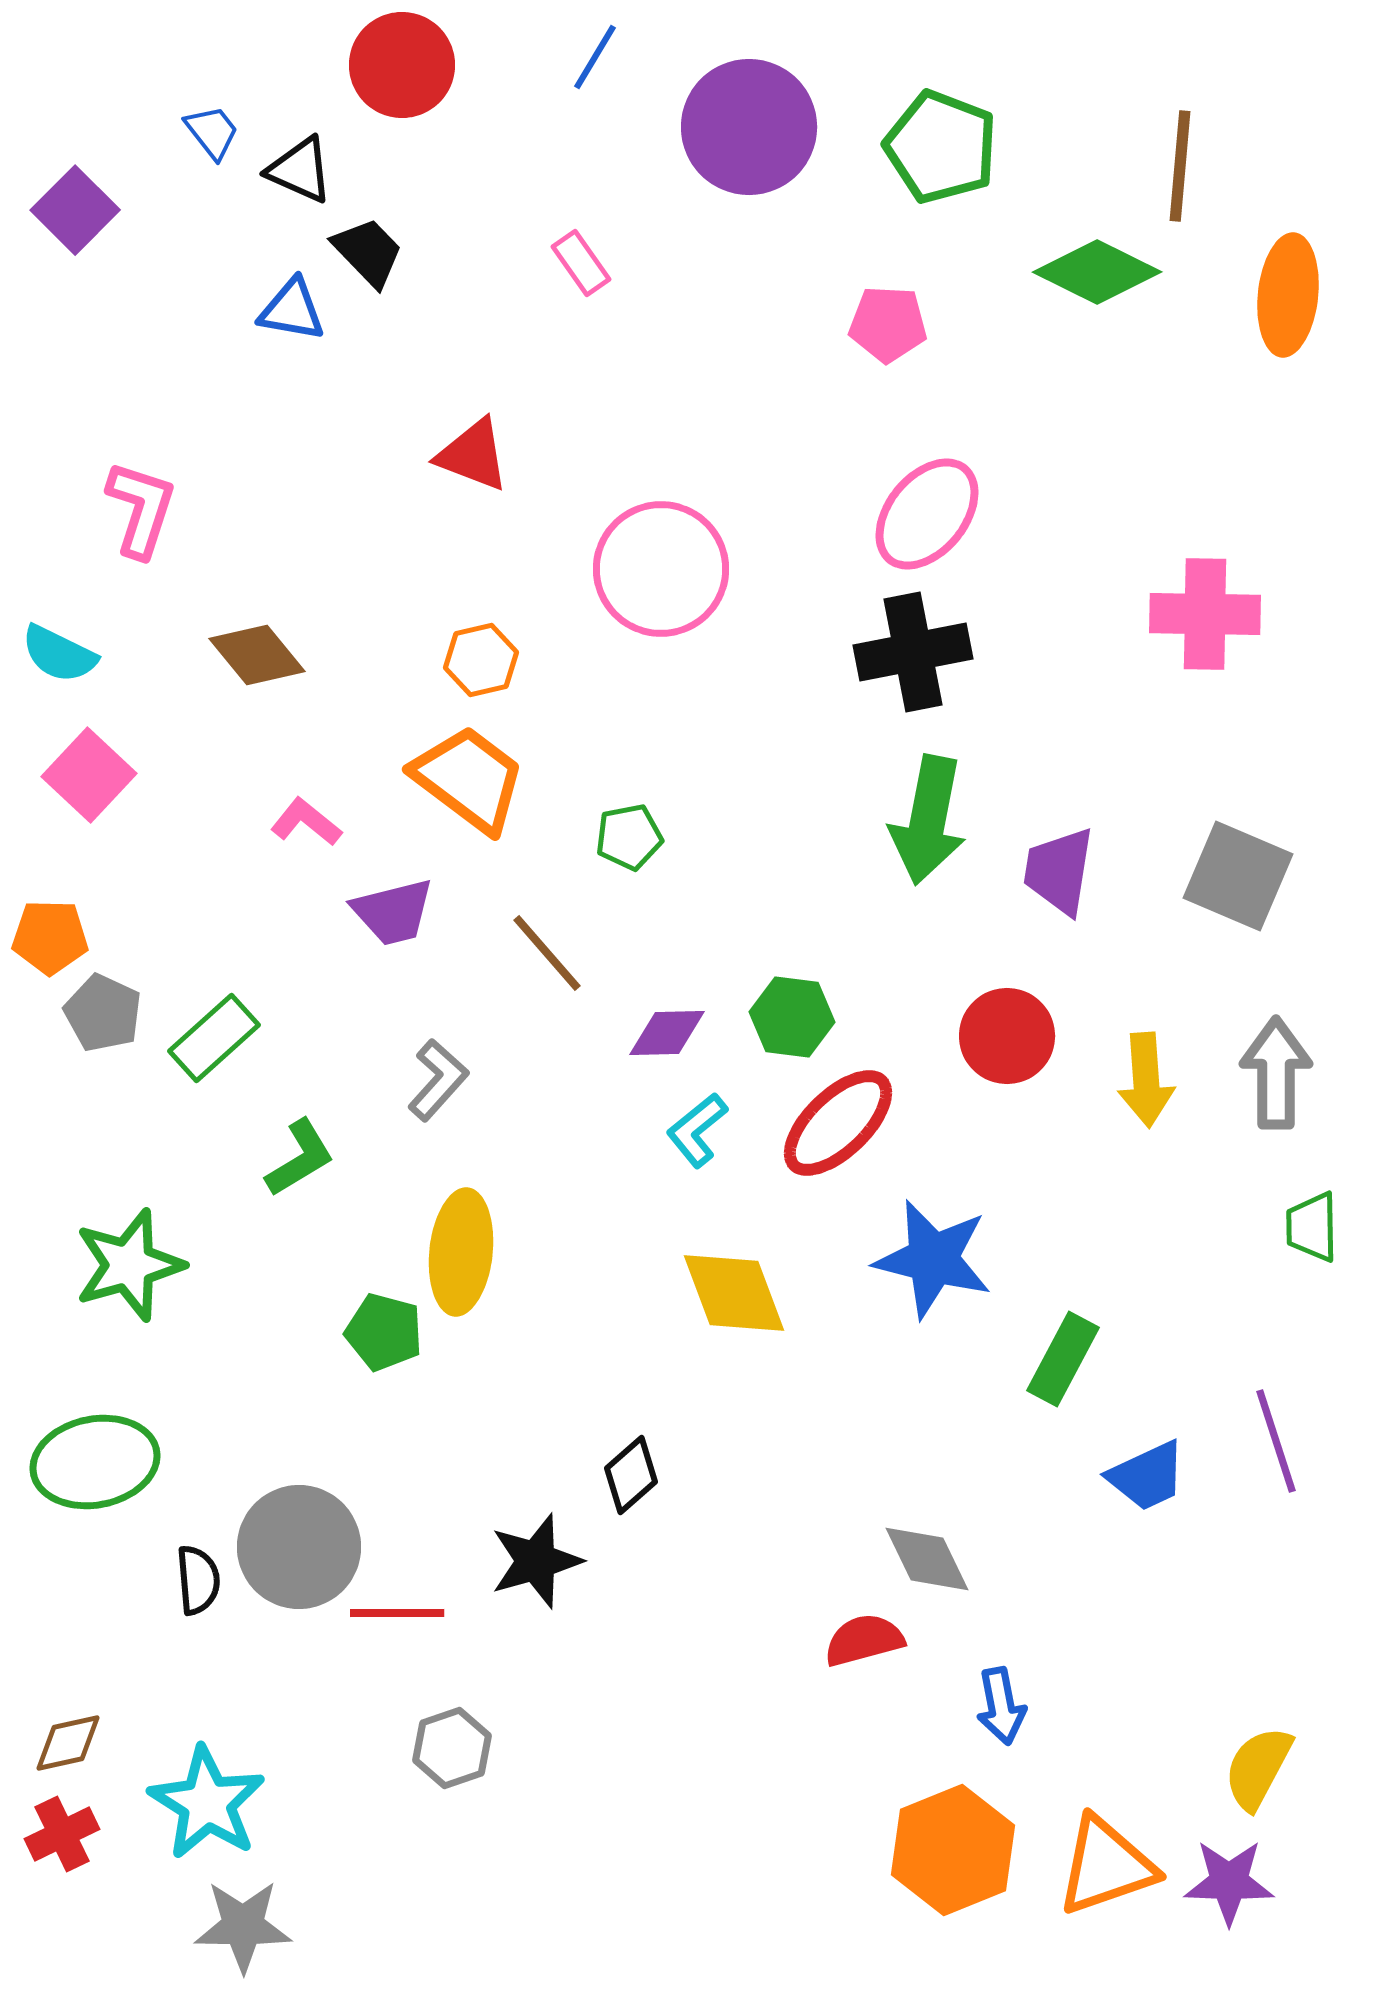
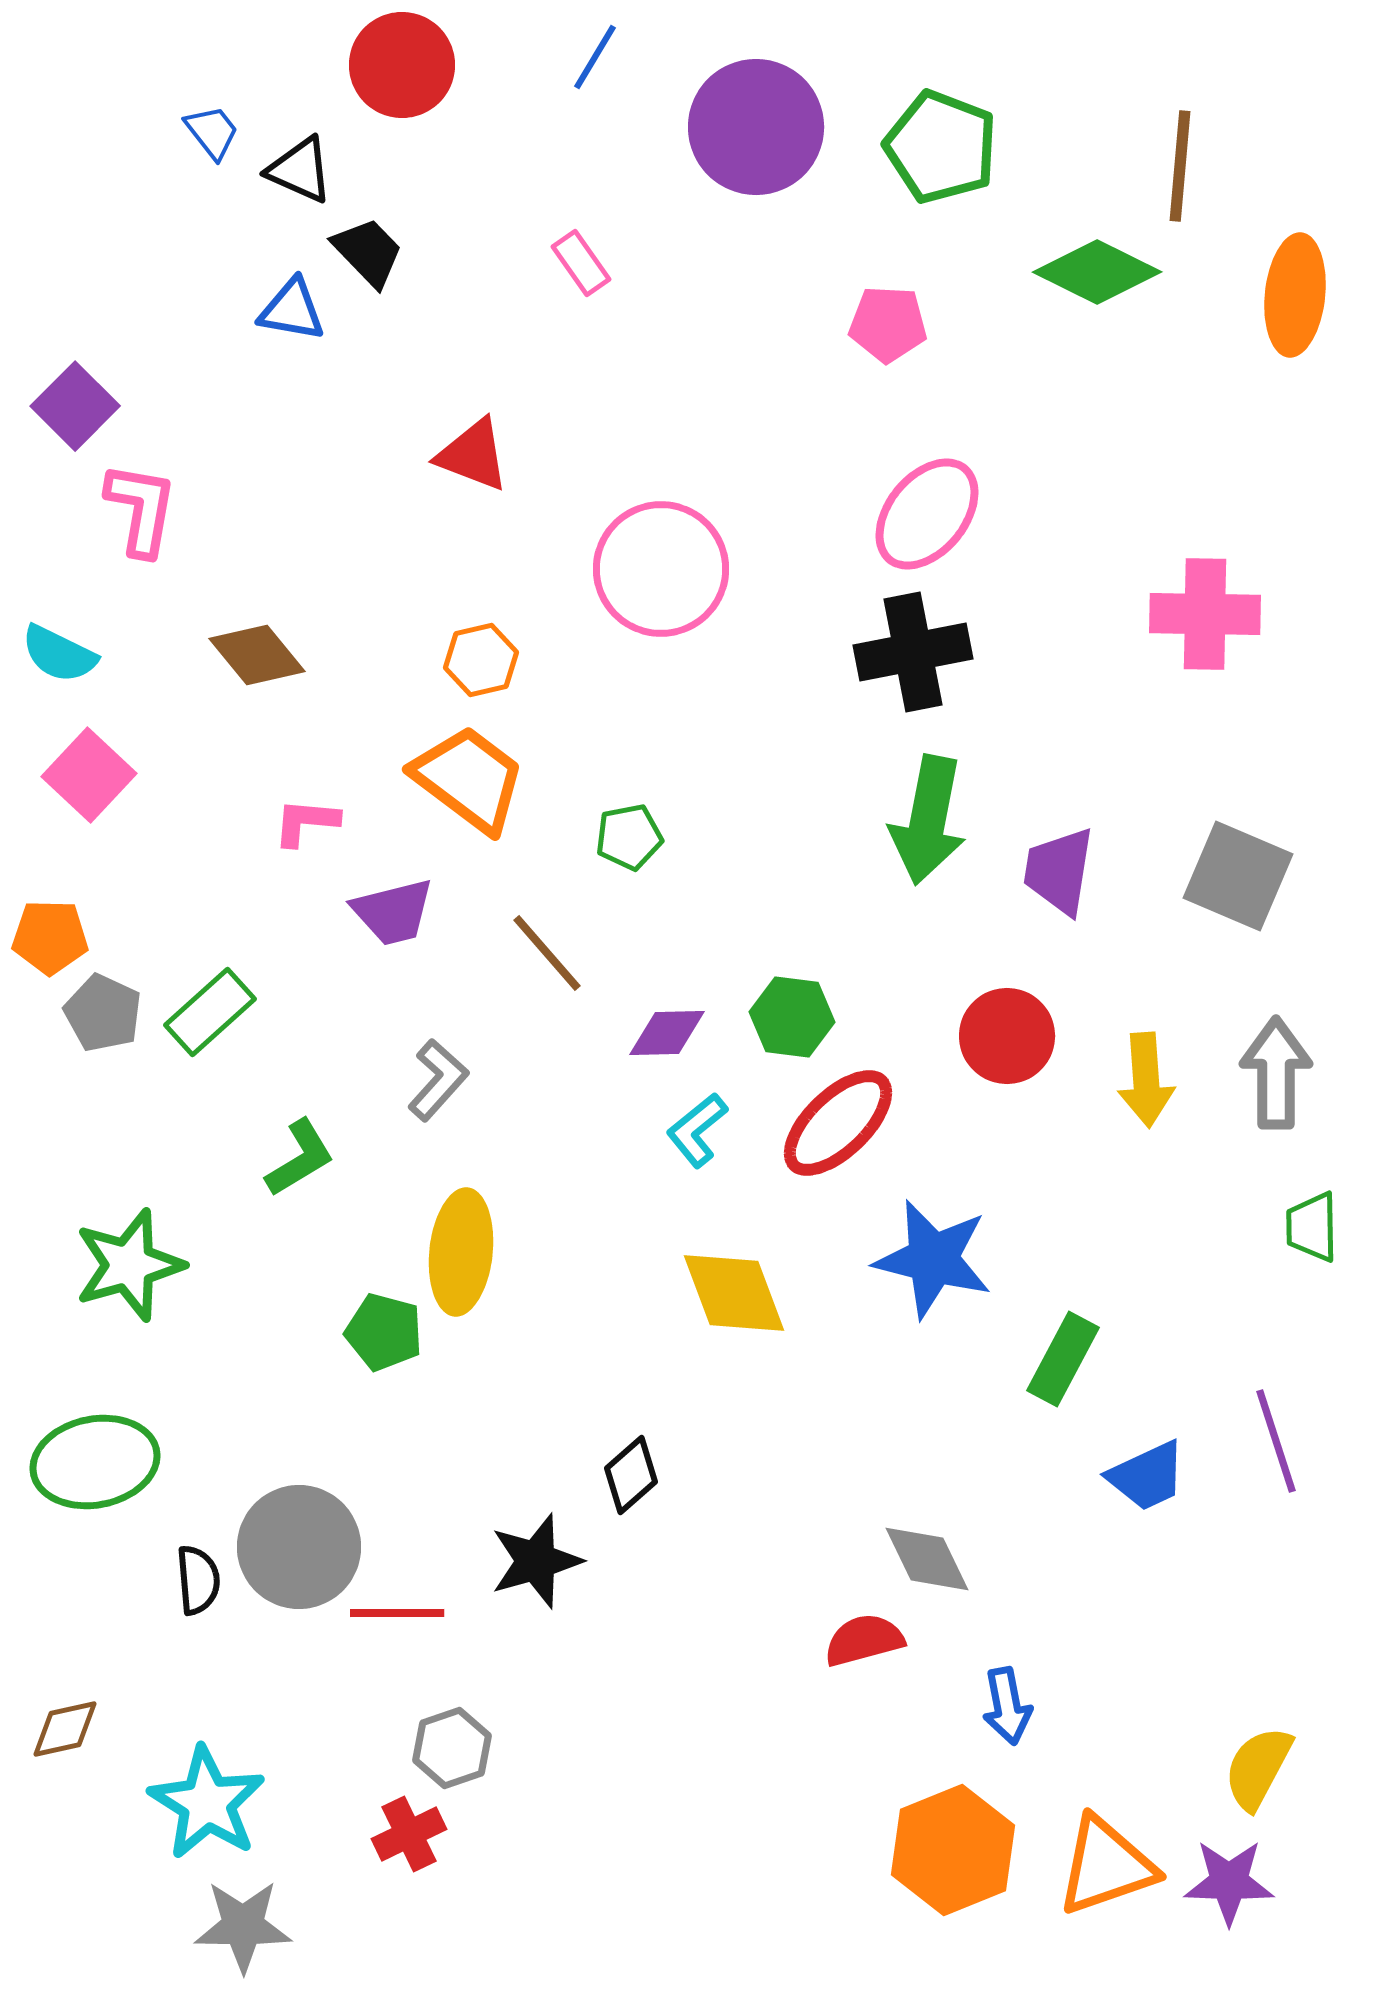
purple circle at (749, 127): moved 7 px right
purple square at (75, 210): moved 196 px down
orange ellipse at (1288, 295): moved 7 px right
pink L-shape at (141, 509): rotated 8 degrees counterclockwise
pink L-shape at (306, 822): rotated 34 degrees counterclockwise
green rectangle at (214, 1038): moved 4 px left, 26 px up
blue arrow at (1001, 1706): moved 6 px right
brown diamond at (68, 1743): moved 3 px left, 14 px up
red cross at (62, 1834): moved 347 px right
